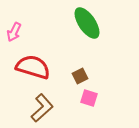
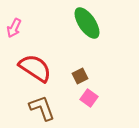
pink arrow: moved 4 px up
red semicircle: moved 2 px right, 1 px down; rotated 16 degrees clockwise
pink square: rotated 18 degrees clockwise
brown L-shape: rotated 68 degrees counterclockwise
